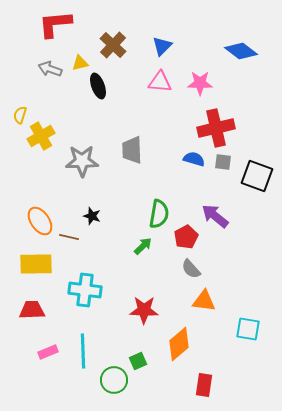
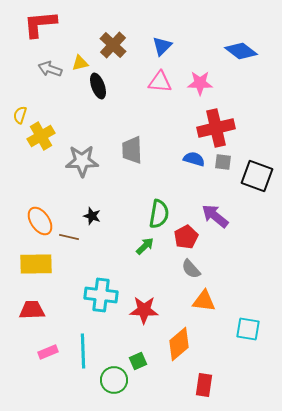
red L-shape: moved 15 px left
green arrow: moved 2 px right
cyan cross: moved 16 px right, 5 px down
